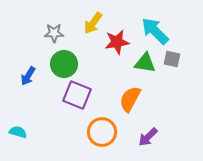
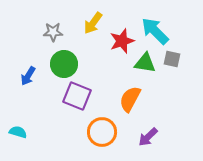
gray star: moved 1 px left, 1 px up
red star: moved 5 px right, 1 px up; rotated 10 degrees counterclockwise
purple square: moved 1 px down
